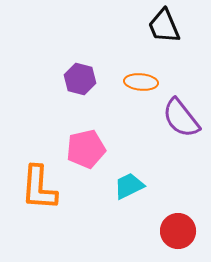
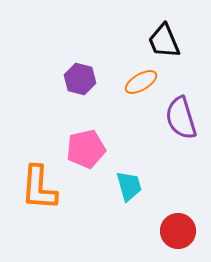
black trapezoid: moved 15 px down
orange ellipse: rotated 36 degrees counterclockwise
purple semicircle: rotated 21 degrees clockwise
cyan trapezoid: rotated 100 degrees clockwise
